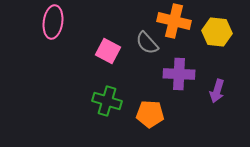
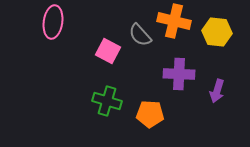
gray semicircle: moved 7 px left, 8 px up
